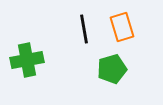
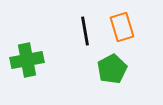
black line: moved 1 px right, 2 px down
green pentagon: rotated 12 degrees counterclockwise
